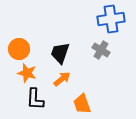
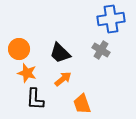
black trapezoid: rotated 65 degrees counterclockwise
orange arrow: moved 1 px right
